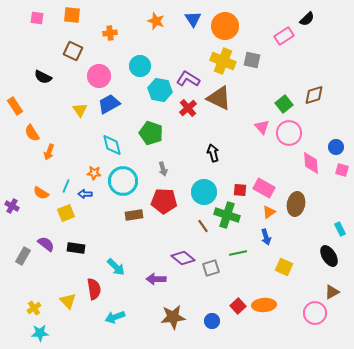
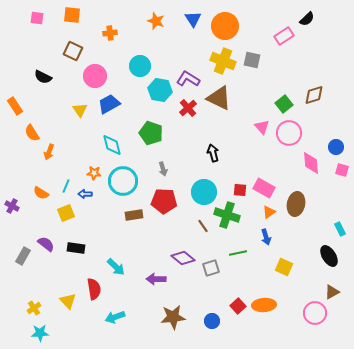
pink circle at (99, 76): moved 4 px left
